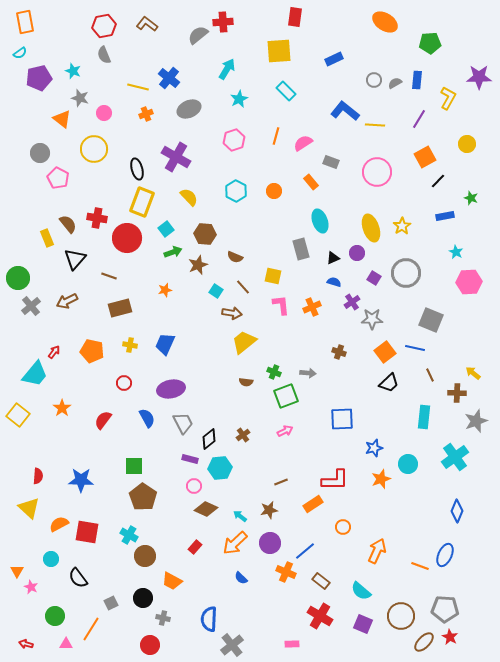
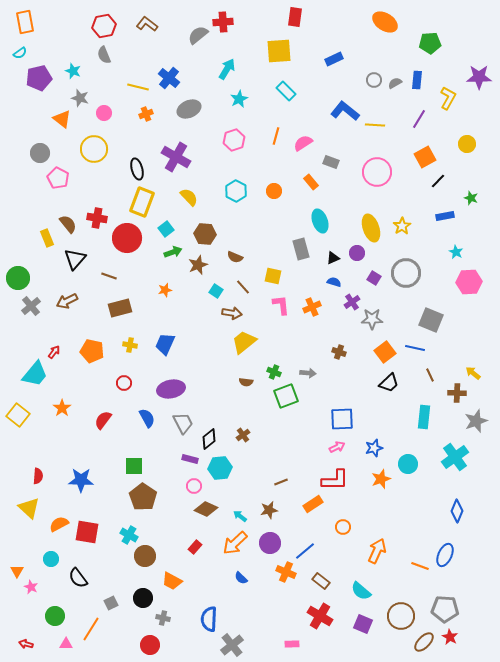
pink arrow at (285, 431): moved 52 px right, 16 px down
